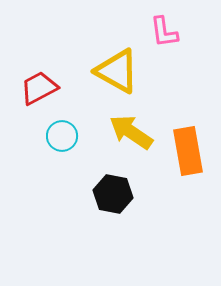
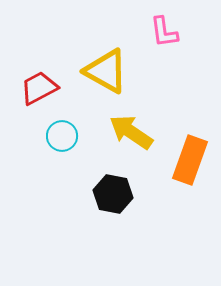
yellow triangle: moved 11 px left
orange rectangle: moved 2 px right, 9 px down; rotated 30 degrees clockwise
